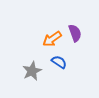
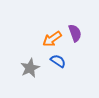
blue semicircle: moved 1 px left, 1 px up
gray star: moved 2 px left, 3 px up
